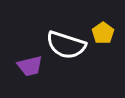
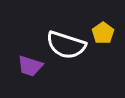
purple trapezoid: rotated 32 degrees clockwise
